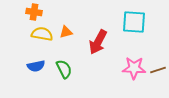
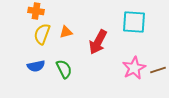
orange cross: moved 2 px right, 1 px up
yellow semicircle: rotated 80 degrees counterclockwise
pink star: rotated 30 degrees counterclockwise
